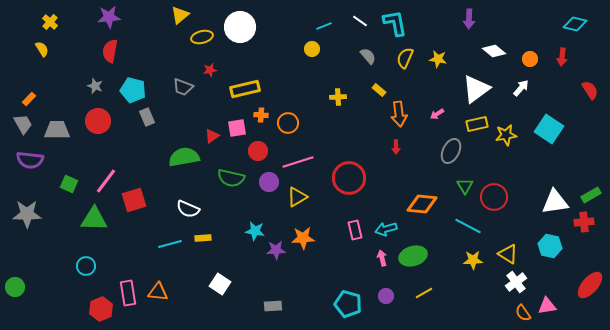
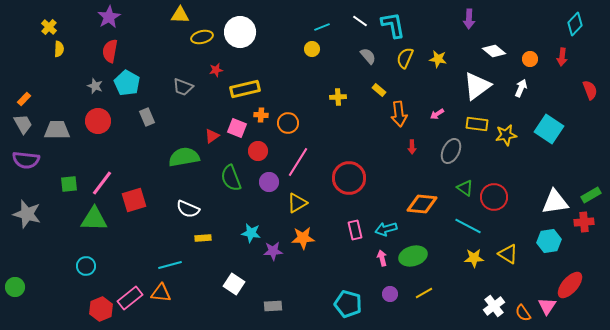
yellow triangle at (180, 15): rotated 42 degrees clockwise
purple star at (109, 17): rotated 25 degrees counterclockwise
yellow cross at (50, 22): moved 1 px left, 5 px down
cyan L-shape at (395, 23): moved 2 px left, 2 px down
cyan diamond at (575, 24): rotated 60 degrees counterclockwise
cyan line at (324, 26): moved 2 px left, 1 px down
white circle at (240, 27): moved 5 px down
yellow semicircle at (42, 49): moved 17 px right; rotated 35 degrees clockwise
red star at (210, 70): moved 6 px right
white arrow at (521, 88): rotated 18 degrees counterclockwise
white triangle at (476, 89): moved 1 px right, 3 px up
cyan pentagon at (133, 90): moved 6 px left, 7 px up; rotated 15 degrees clockwise
red semicircle at (590, 90): rotated 12 degrees clockwise
orange rectangle at (29, 99): moved 5 px left
yellow rectangle at (477, 124): rotated 20 degrees clockwise
pink square at (237, 128): rotated 30 degrees clockwise
red arrow at (396, 147): moved 16 px right
purple semicircle at (30, 160): moved 4 px left
pink line at (298, 162): rotated 40 degrees counterclockwise
green semicircle at (231, 178): rotated 56 degrees clockwise
pink line at (106, 181): moved 4 px left, 2 px down
green square at (69, 184): rotated 30 degrees counterclockwise
green triangle at (465, 186): moved 2 px down; rotated 24 degrees counterclockwise
yellow triangle at (297, 197): moved 6 px down
gray star at (27, 214): rotated 16 degrees clockwise
cyan star at (255, 231): moved 4 px left, 2 px down
cyan line at (170, 244): moved 21 px down
cyan hexagon at (550, 246): moved 1 px left, 5 px up; rotated 20 degrees counterclockwise
purple star at (276, 250): moved 3 px left, 1 px down
yellow star at (473, 260): moved 1 px right, 2 px up
white cross at (516, 282): moved 22 px left, 24 px down
white square at (220, 284): moved 14 px right
red ellipse at (590, 285): moved 20 px left
orange triangle at (158, 292): moved 3 px right, 1 px down
pink rectangle at (128, 293): moved 2 px right, 5 px down; rotated 60 degrees clockwise
purple circle at (386, 296): moved 4 px right, 2 px up
pink triangle at (547, 306): rotated 48 degrees counterclockwise
